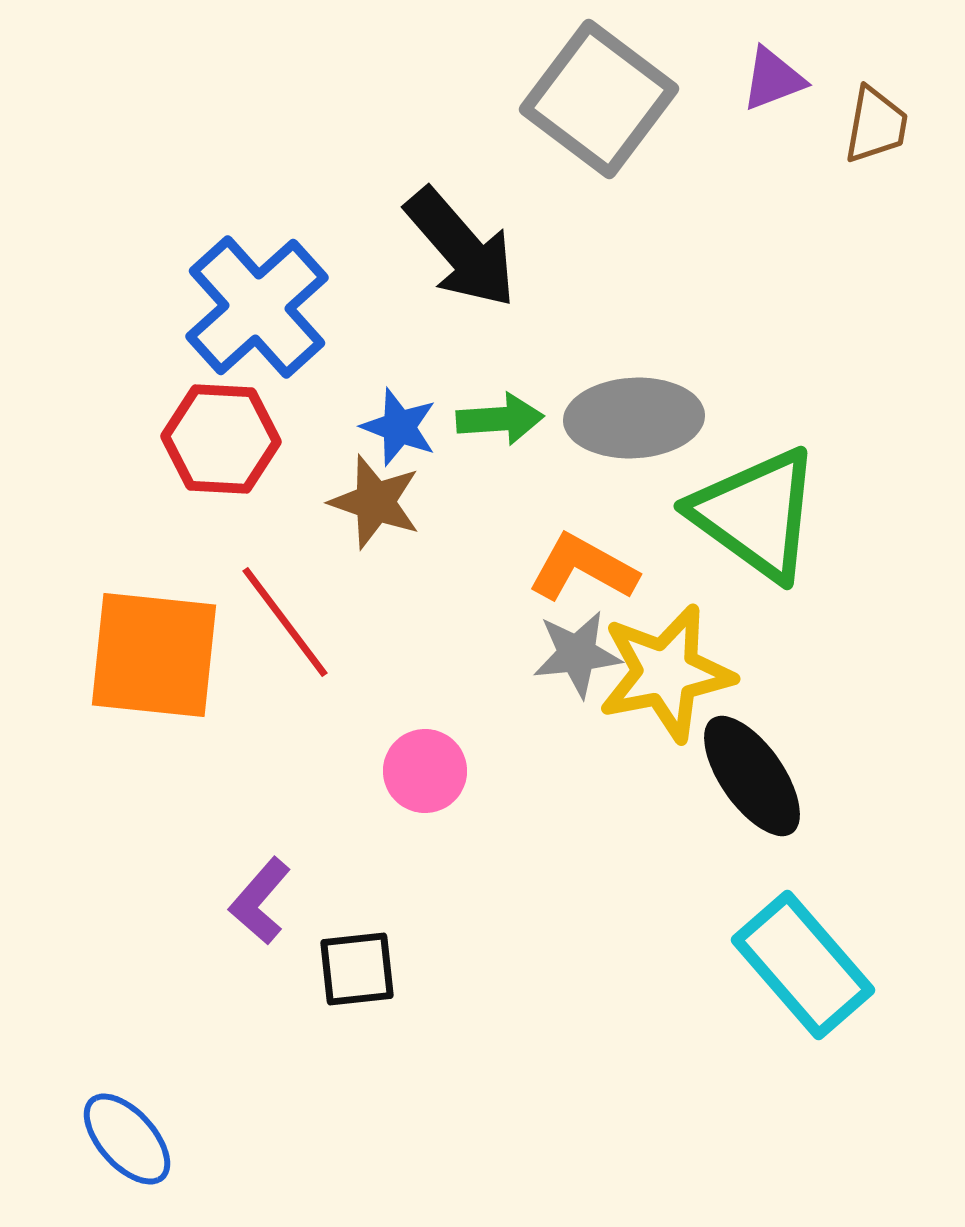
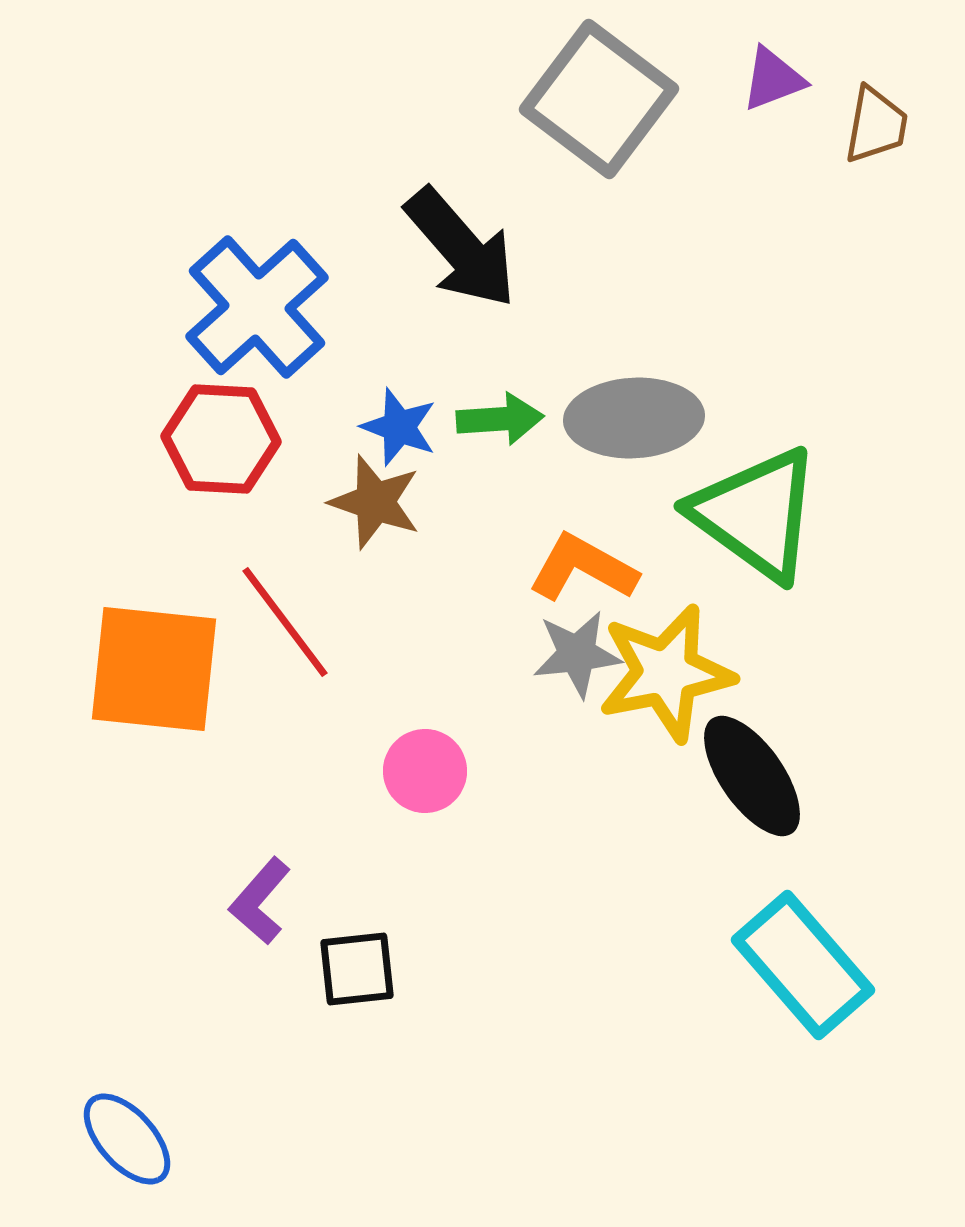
orange square: moved 14 px down
